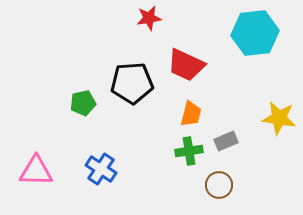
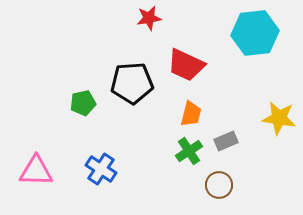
green cross: rotated 24 degrees counterclockwise
